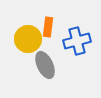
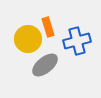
orange rectangle: rotated 24 degrees counterclockwise
gray ellipse: rotated 76 degrees clockwise
